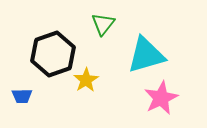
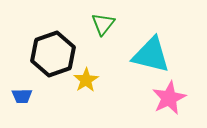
cyan triangle: moved 5 px right; rotated 30 degrees clockwise
pink star: moved 8 px right
